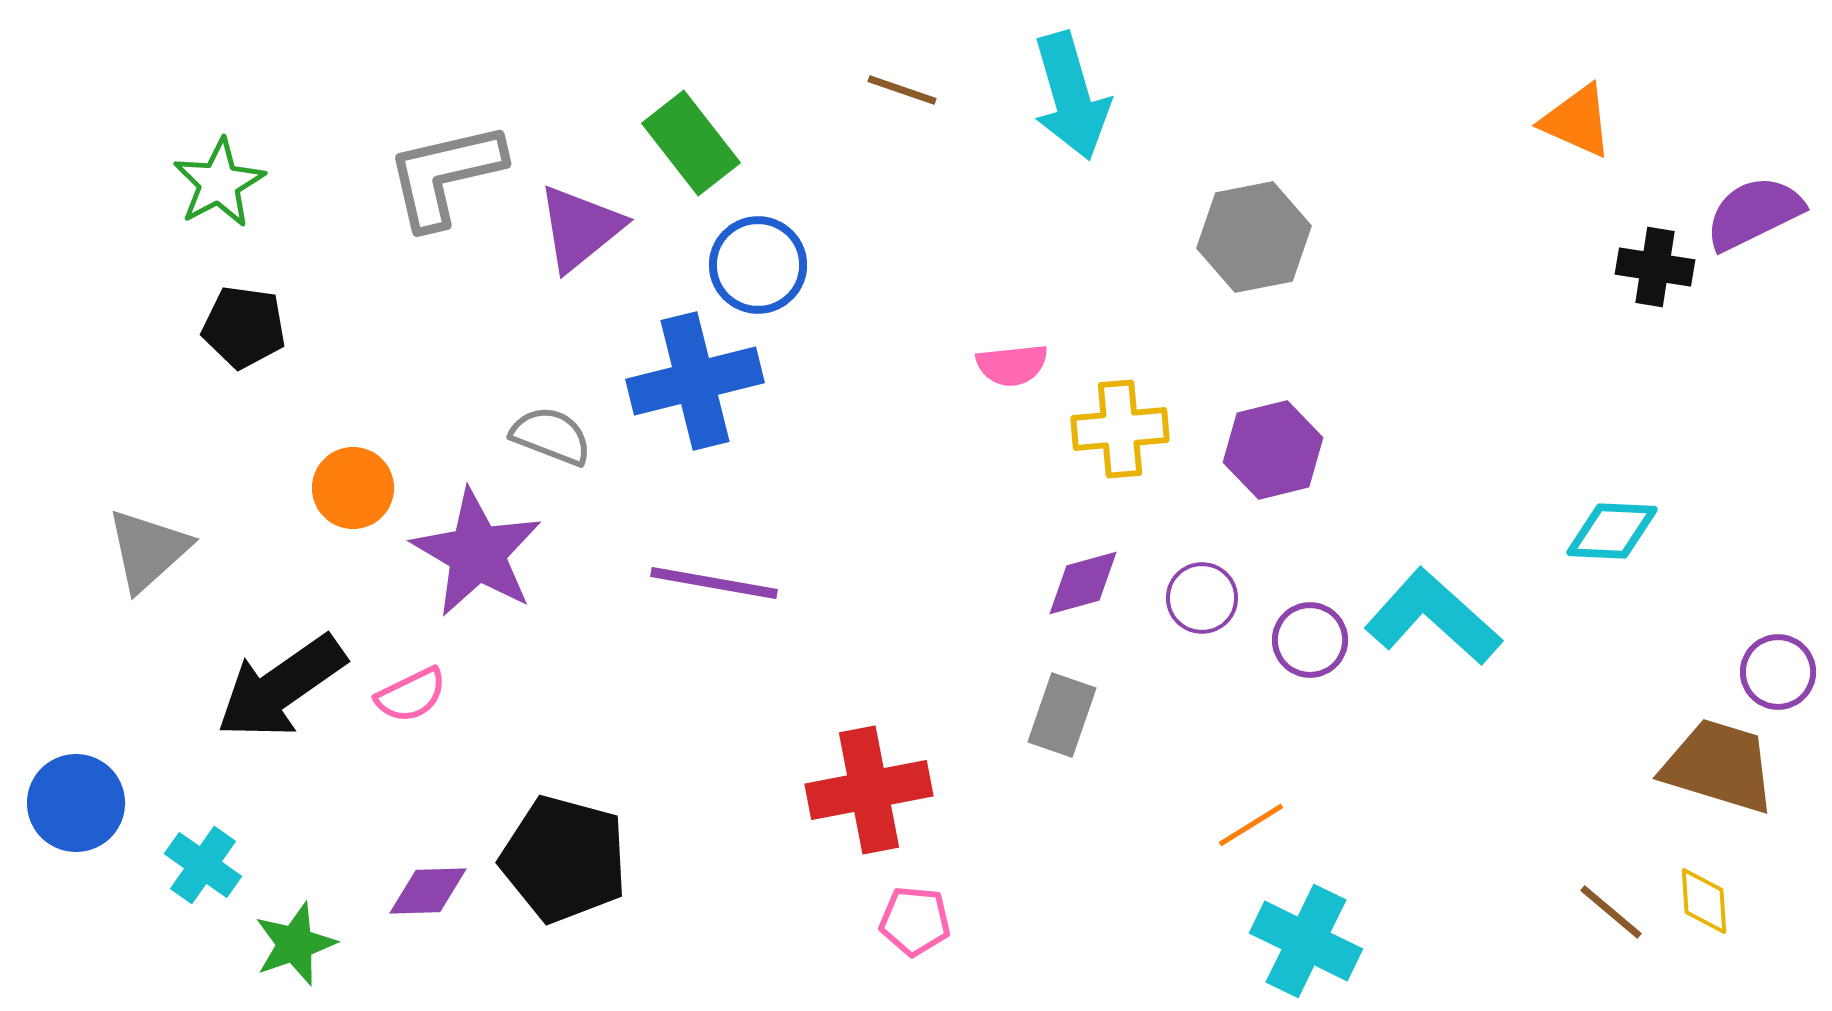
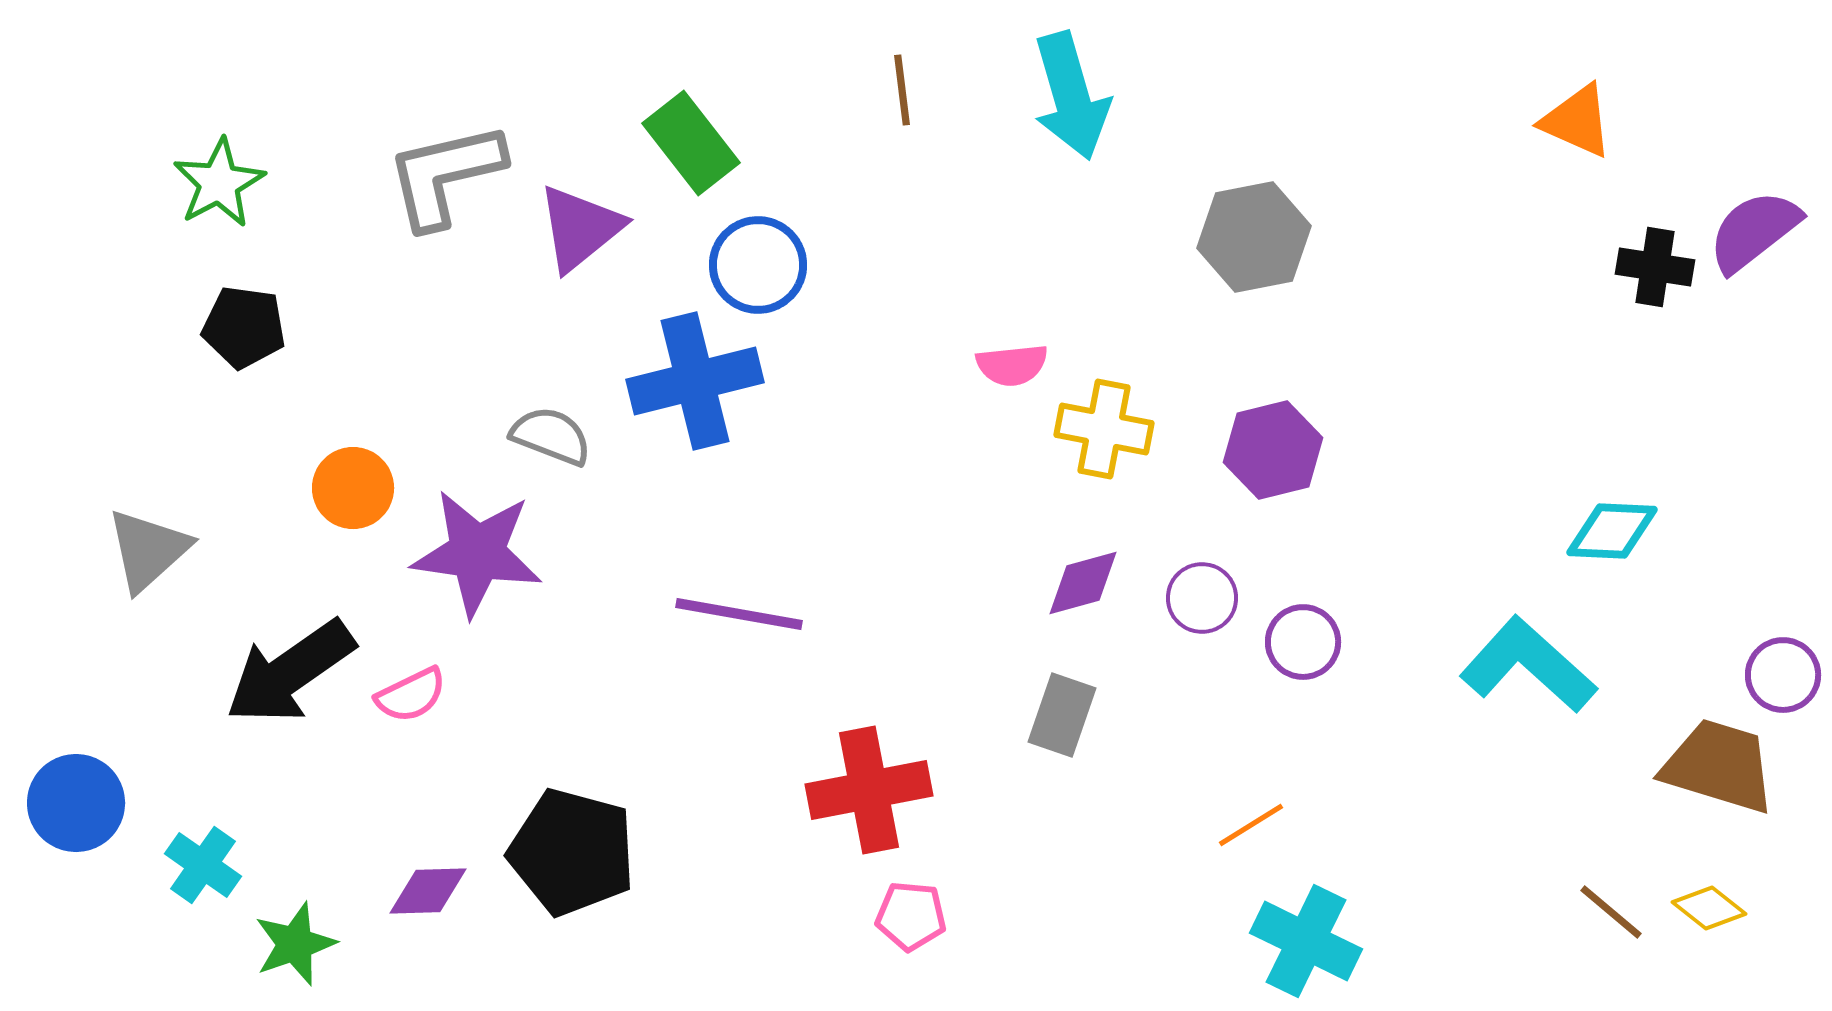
brown line at (902, 90): rotated 64 degrees clockwise
purple semicircle at (1754, 213): moved 18 px down; rotated 12 degrees counterclockwise
yellow cross at (1120, 429): moved 16 px left; rotated 16 degrees clockwise
purple star at (477, 553): rotated 22 degrees counterclockwise
purple line at (714, 583): moved 25 px right, 31 px down
cyan L-shape at (1433, 617): moved 95 px right, 48 px down
purple circle at (1310, 640): moved 7 px left, 2 px down
purple circle at (1778, 672): moved 5 px right, 3 px down
black arrow at (281, 687): moved 9 px right, 15 px up
black pentagon at (564, 859): moved 8 px right, 7 px up
yellow diamond at (1704, 901): moved 5 px right, 7 px down; rotated 48 degrees counterclockwise
pink pentagon at (915, 921): moved 4 px left, 5 px up
